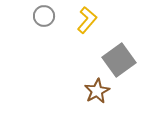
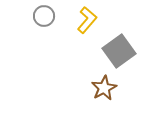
gray square: moved 9 px up
brown star: moved 7 px right, 3 px up
